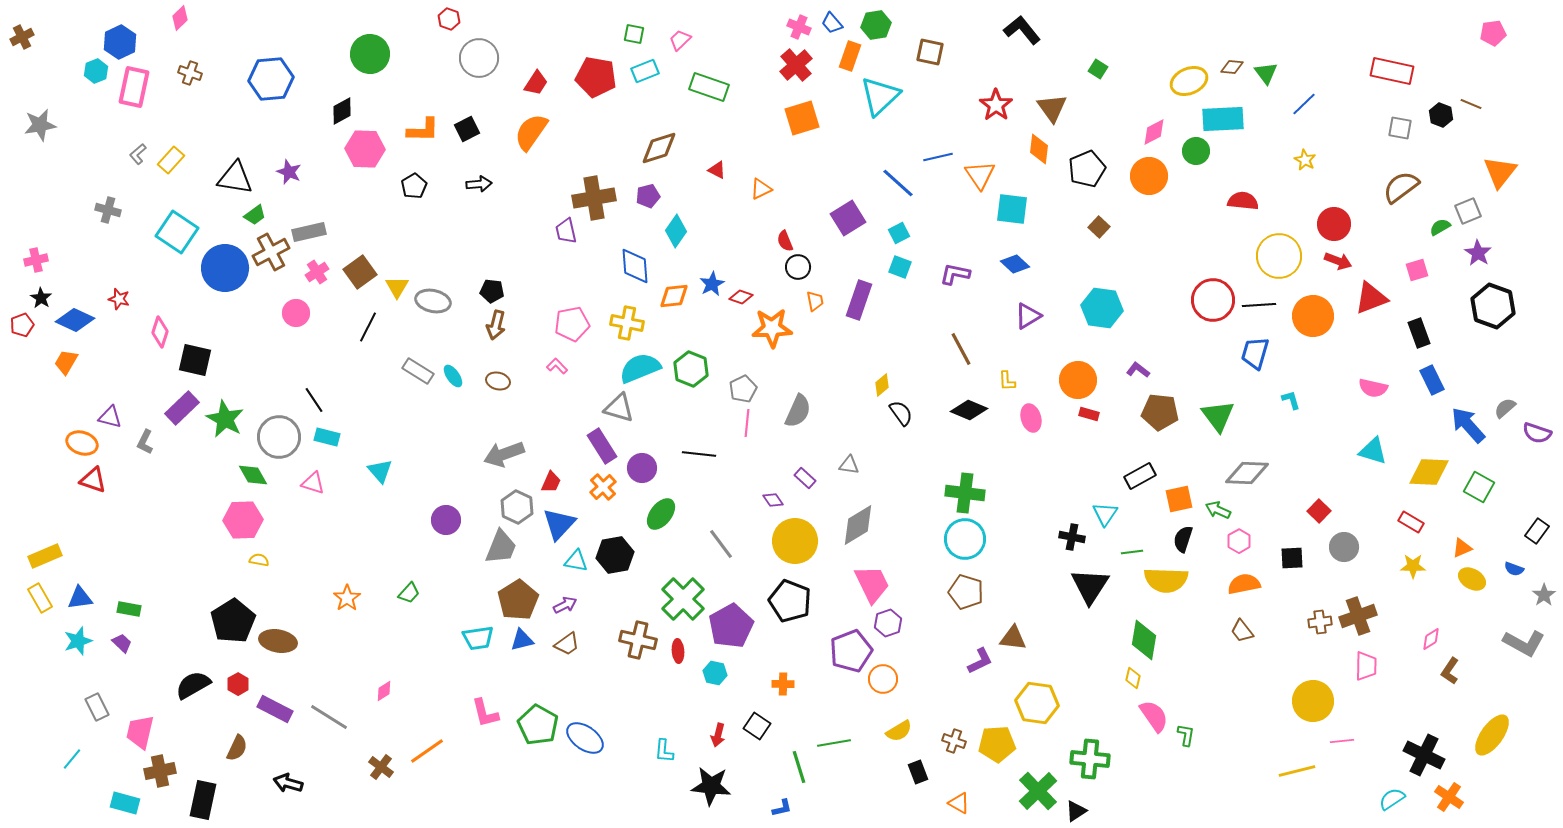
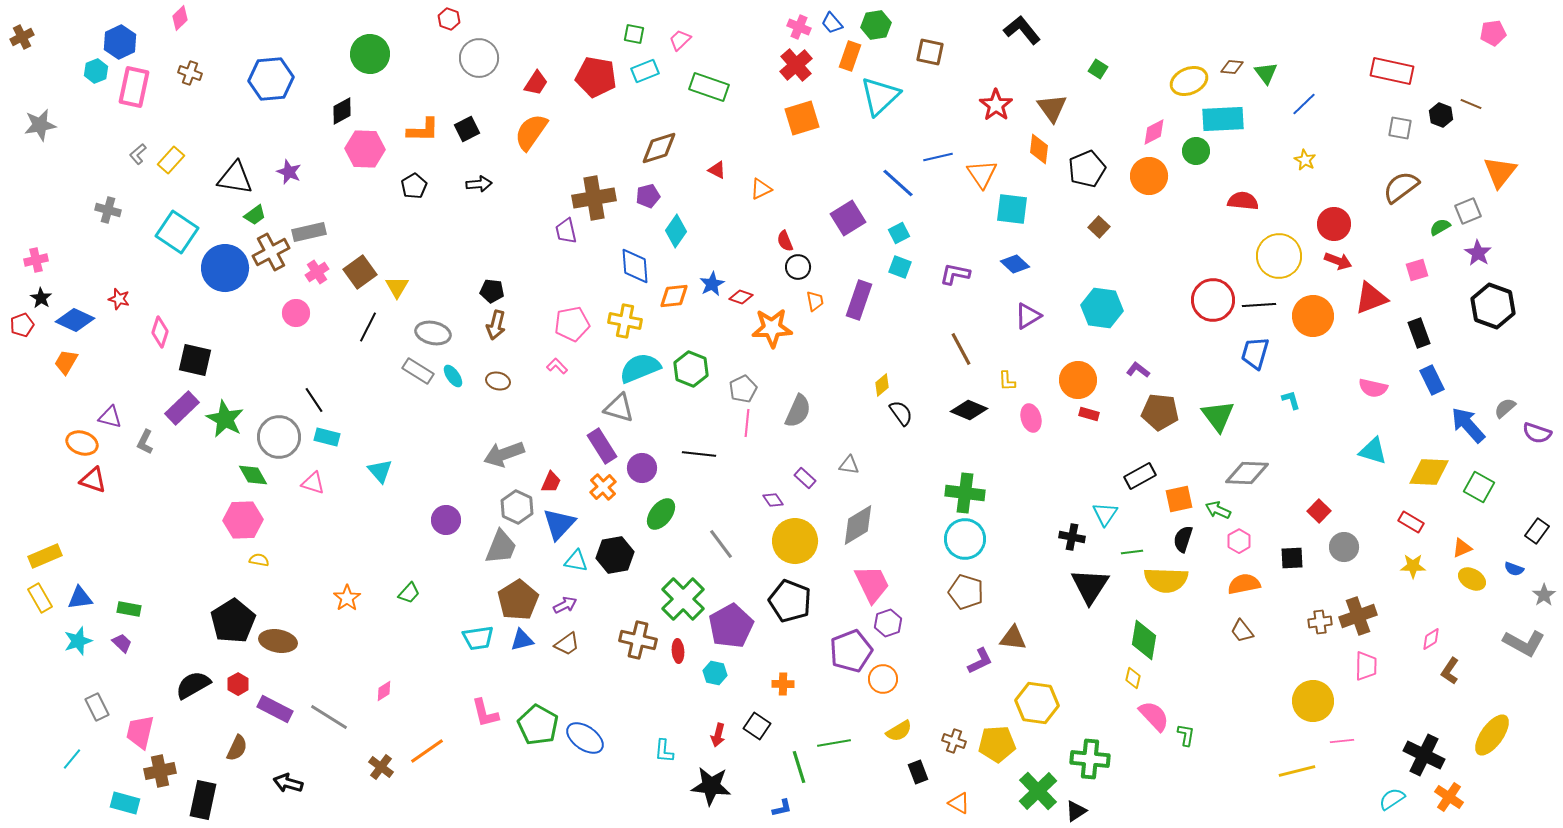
orange triangle at (980, 175): moved 2 px right, 1 px up
gray ellipse at (433, 301): moved 32 px down
yellow cross at (627, 323): moved 2 px left, 2 px up
pink semicircle at (1154, 716): rotated 8 degrees counterclockwise
